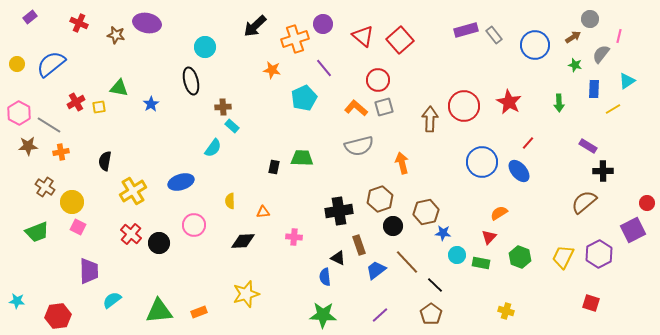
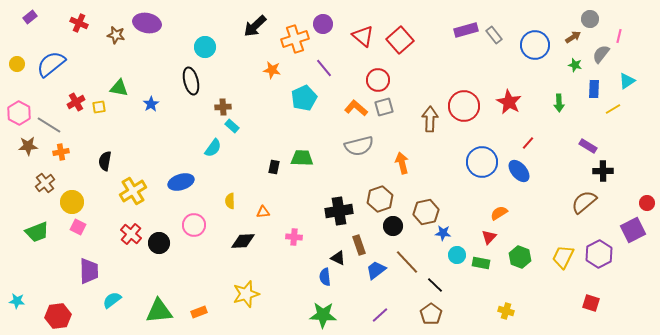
brown cross at (45, 187): moved 4 px up; rotated 18 degrees clockwise
